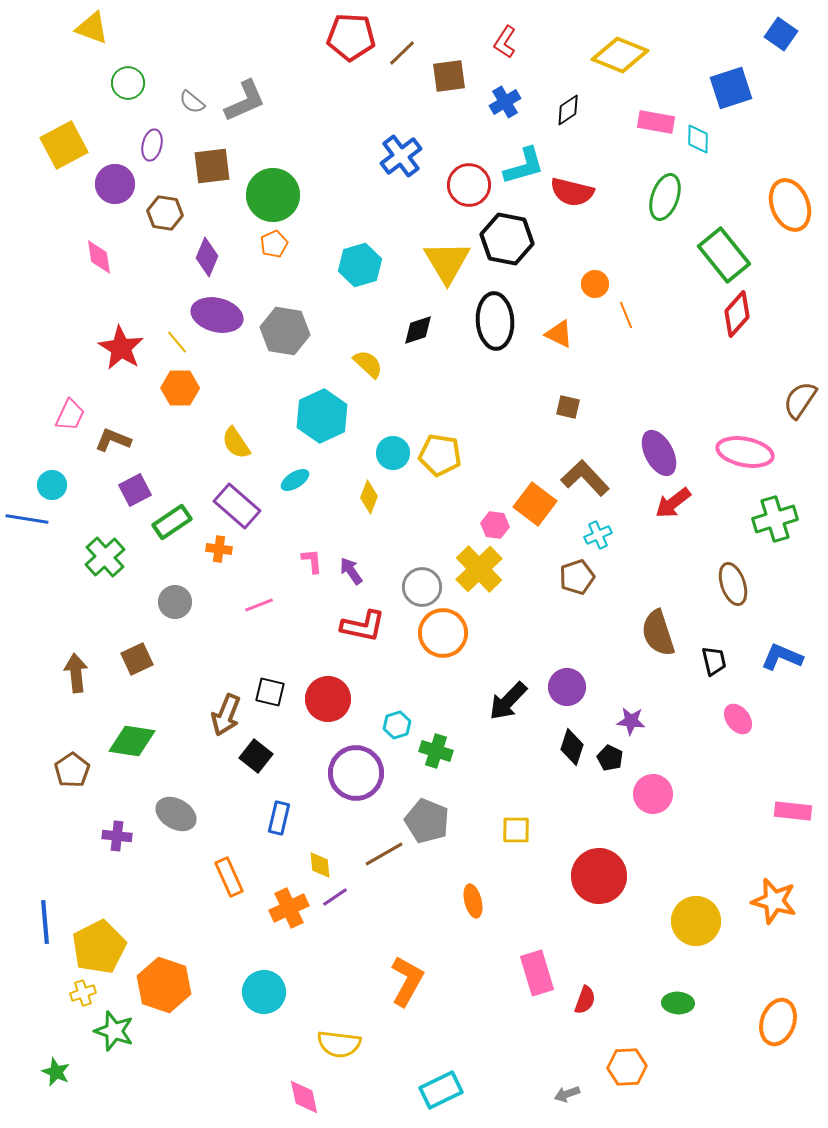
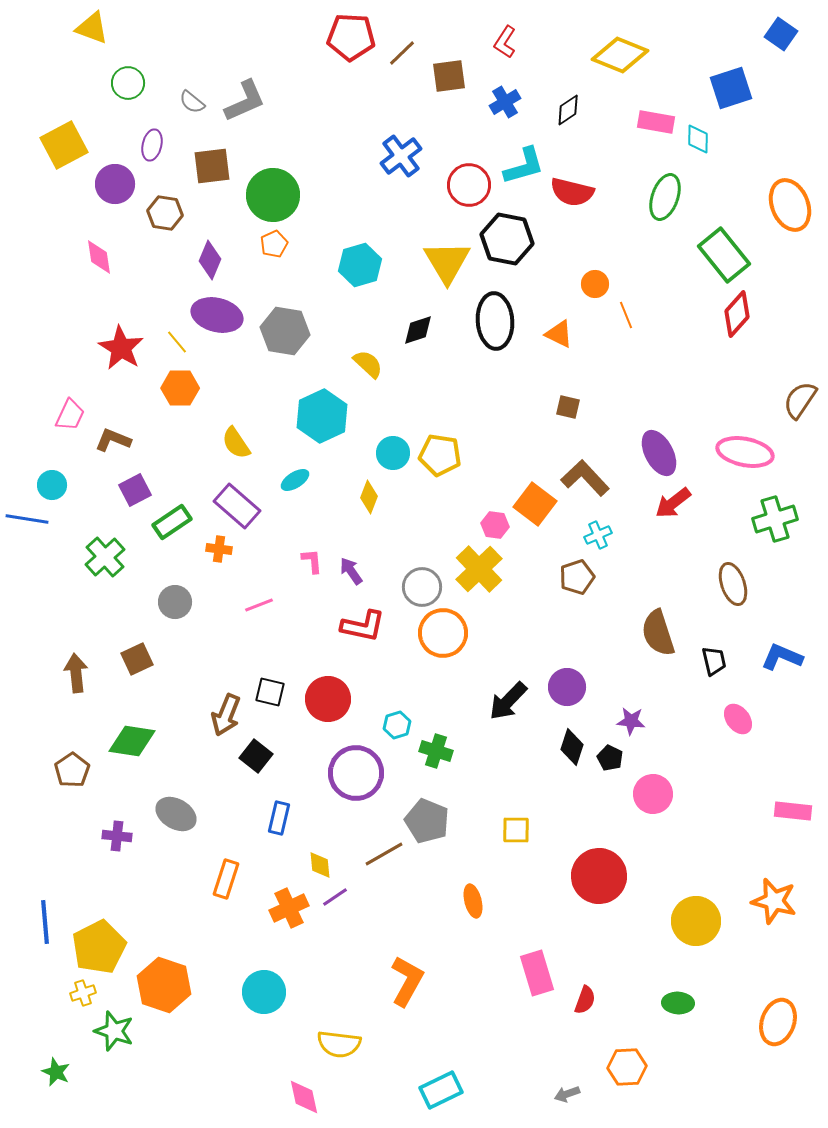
purple diamond at (207, 257): moved 3 px right, 3 px down
orange rectangle at (229, 877): moved 3 px left, 2 px down; rotated 42 degrees clockwise
